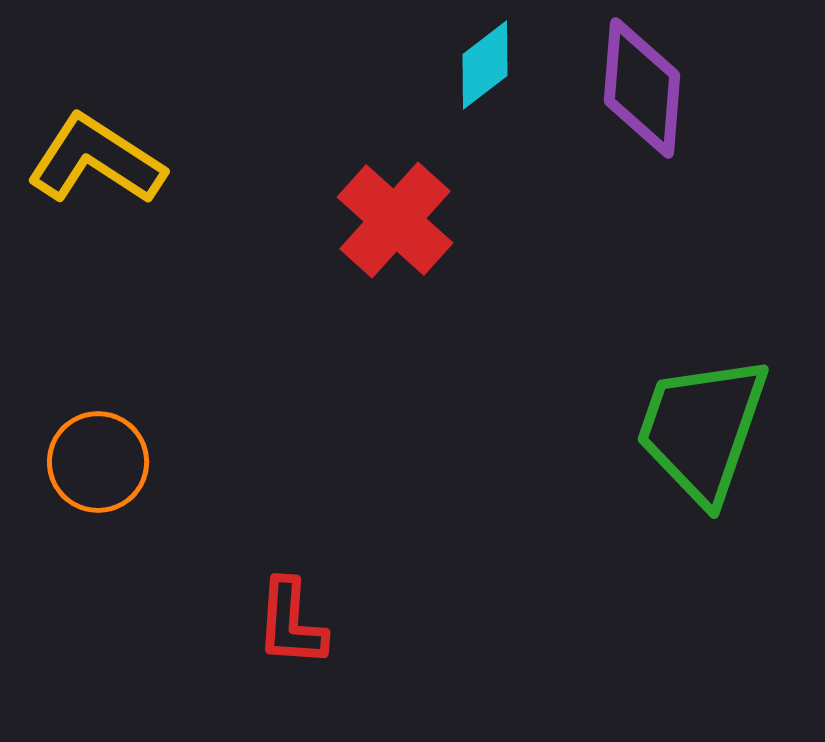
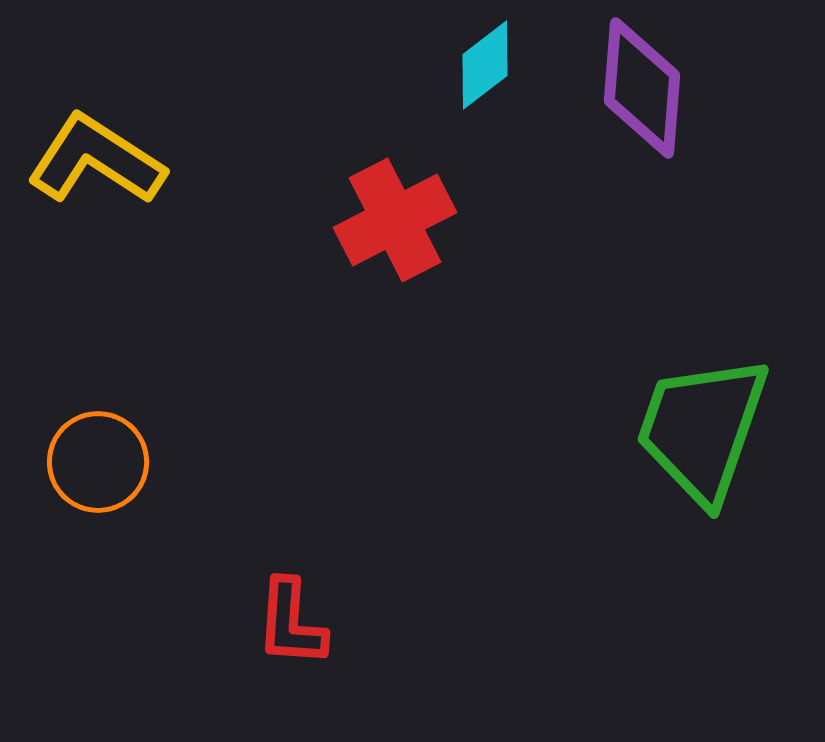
red cross: rotated 21 degrees clockwise
